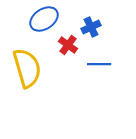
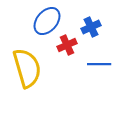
blue ellipse: moved 3 px right, 2 px down; rotated 16 degrees counterclockwise
red cross: moved 1 px left; rotated 30 degrees clockwise
